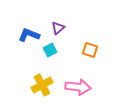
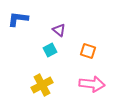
purple triangle: moved 1 px right, 2 px down; rotated 40 degrees counterclockwise
blue L-shape: moved 11 px left, 16 px up; rotated 15 degrees counterclockwise
orange square: moved 2 px left, 1 px down
pink arrow: moved 14 px right, 3 px up
